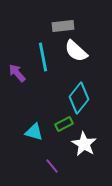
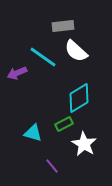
cyan line: rotated 44 degrees counterclockwise
purple arrow: rotated 72 degrees counterclockwise
cyan diamond: rotated 20 degrees clockwise
cyan triangle: moved 1 px left, 1 px down
